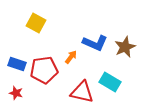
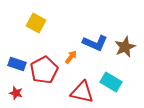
red pentagon: rotated 20 degrees counterclockwise
cyan rectangle: moved 1 px right
